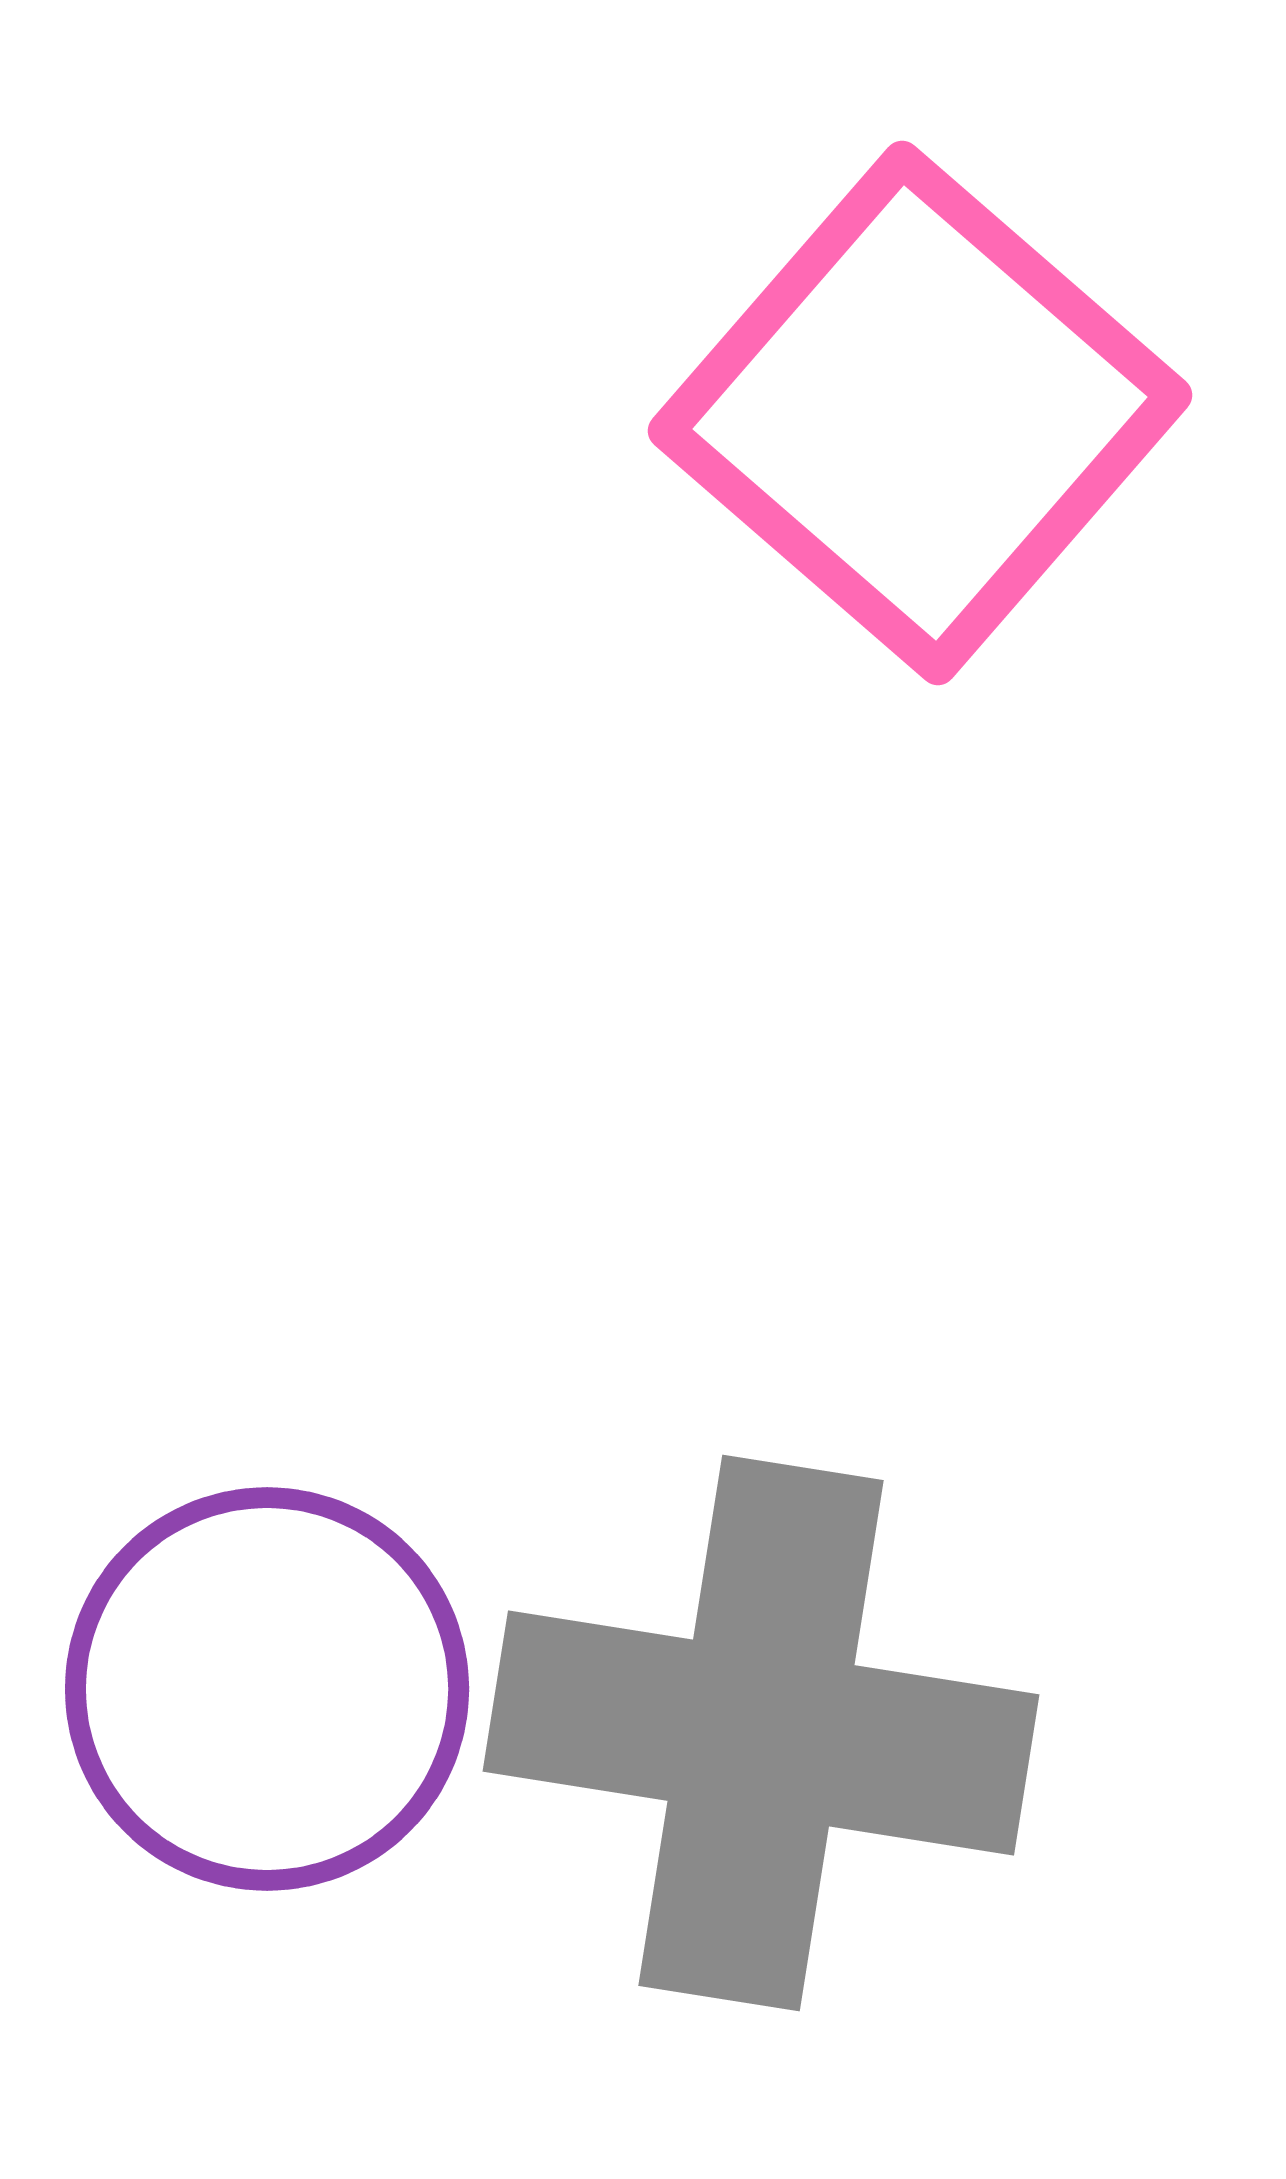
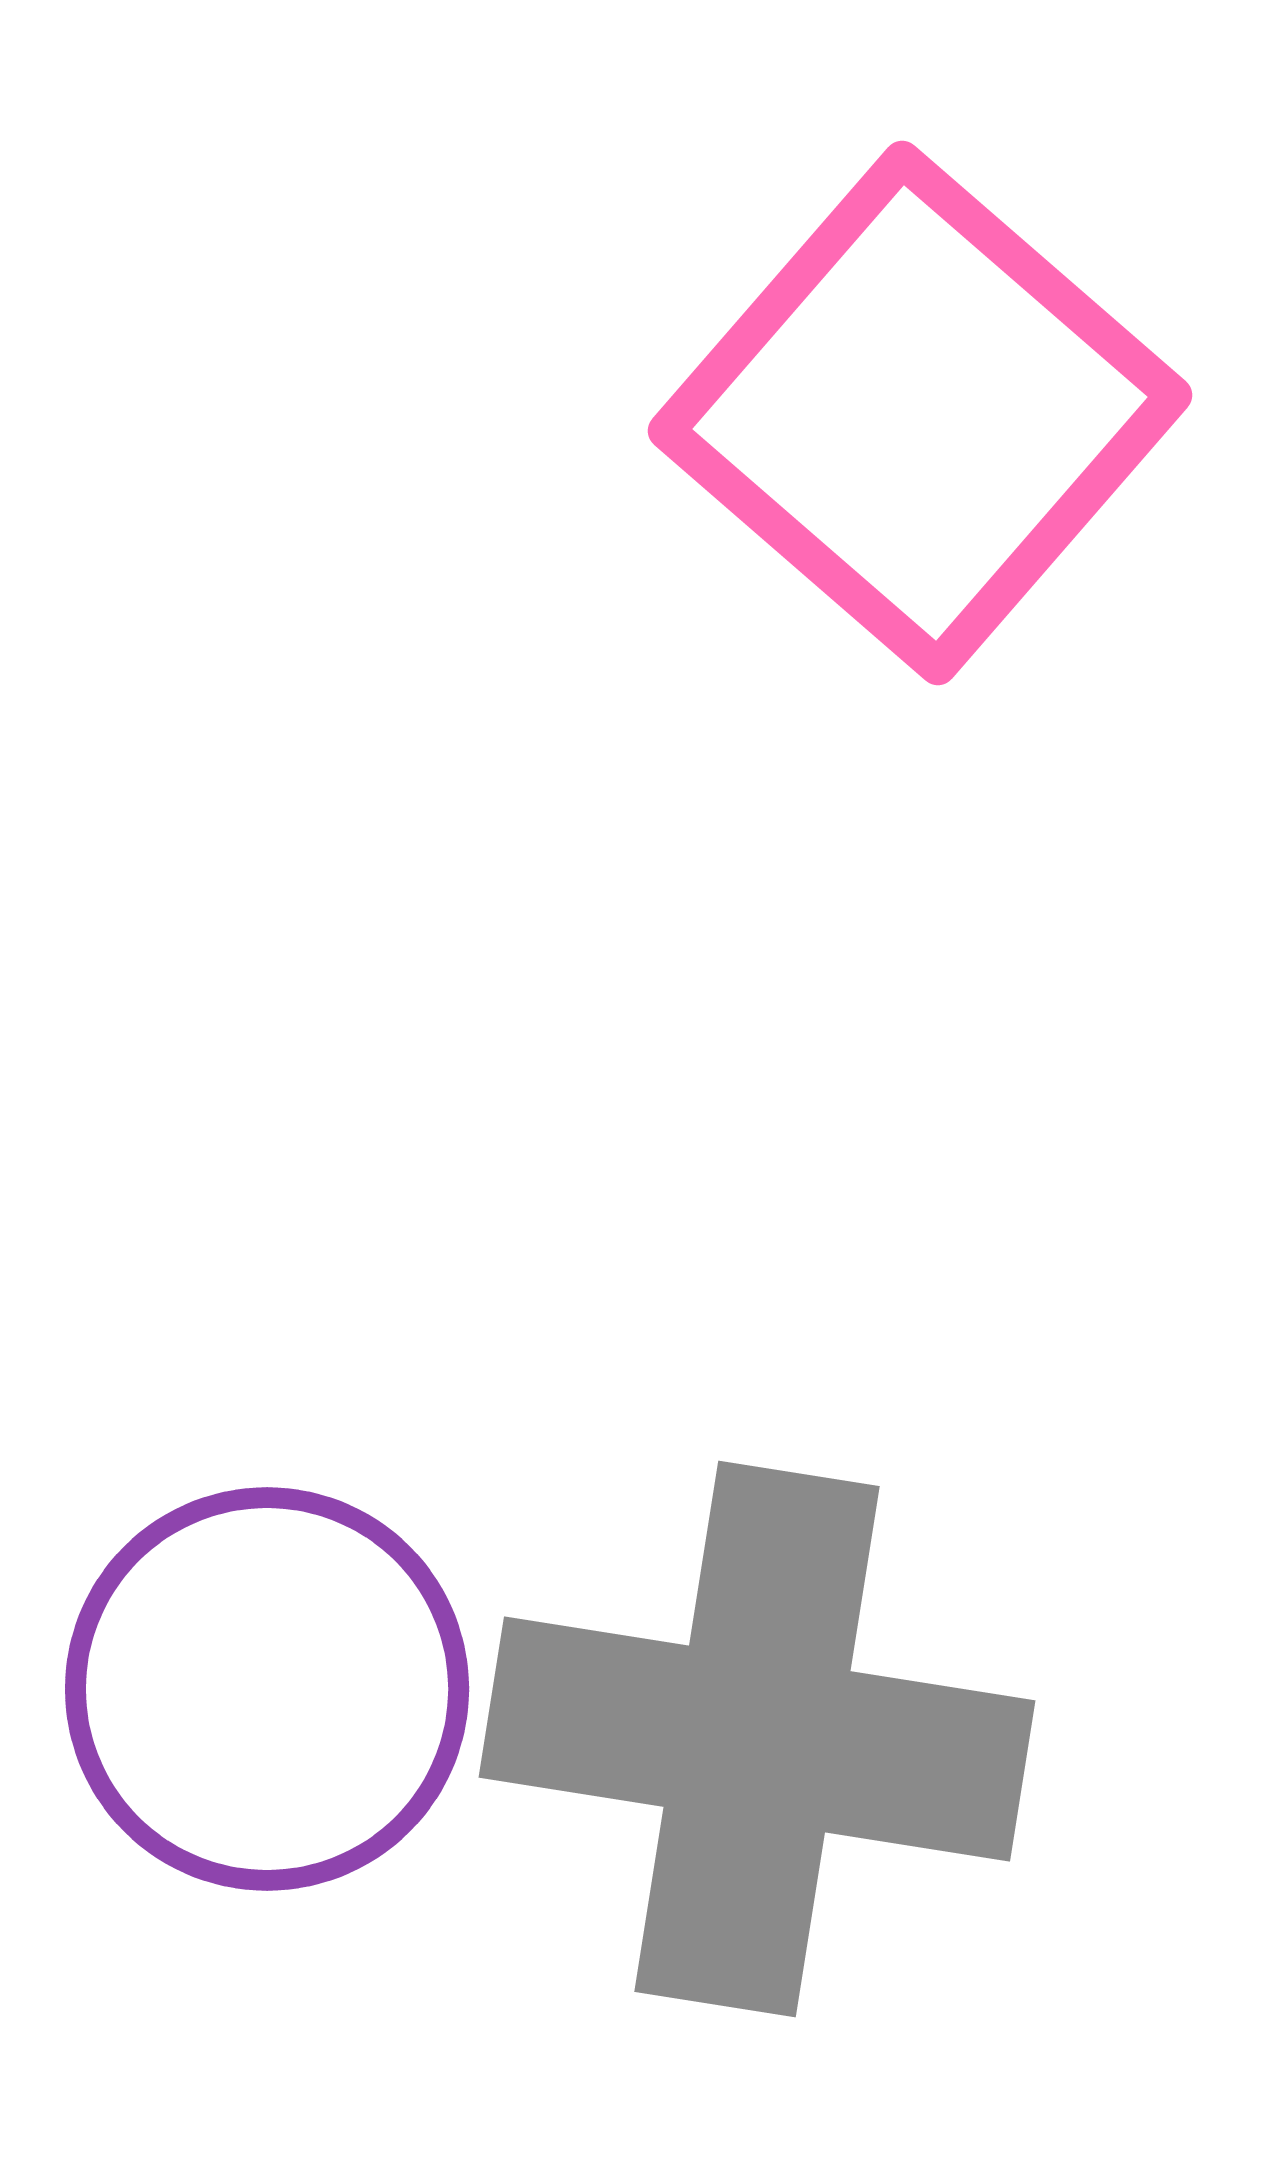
gray cross: moved 4 px left, 6 px down
